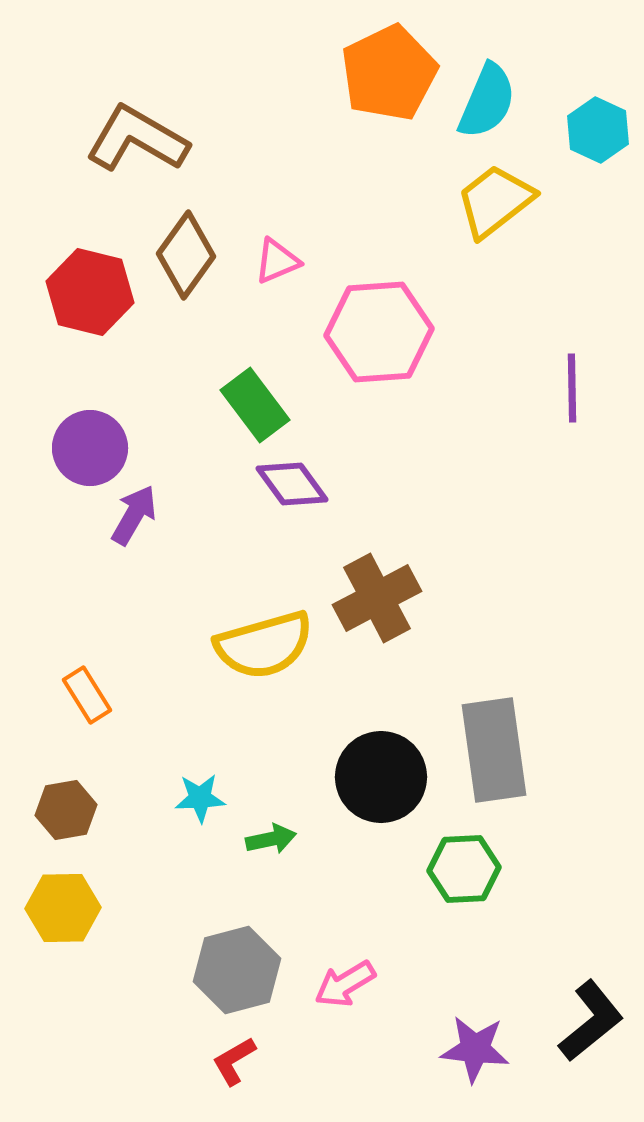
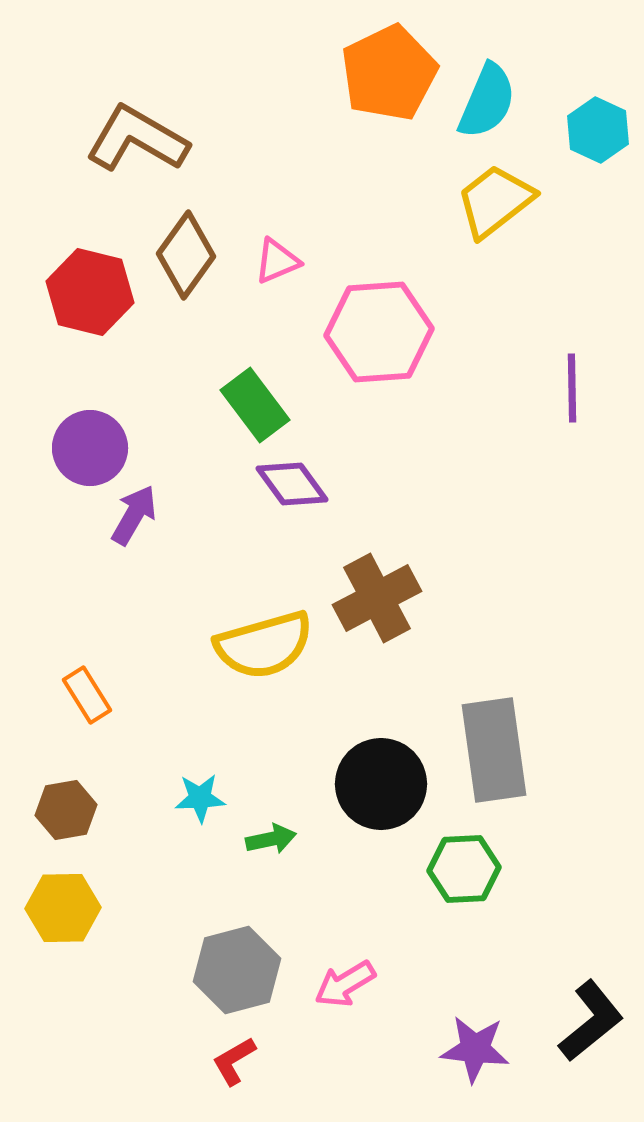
black circle: moved 7 px down
